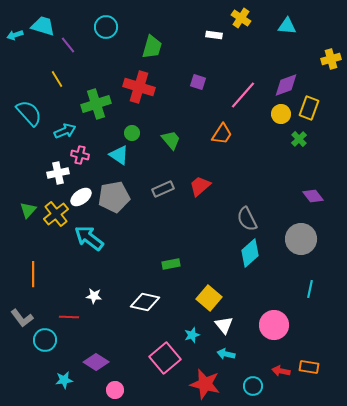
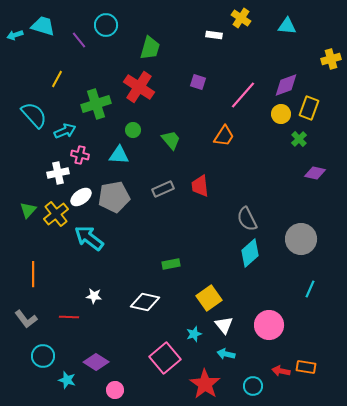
cyan circle at (106, 27): moved 2 px up
purple line at (68, 45): moved 11 px right, 5 px up
green trapezoid at (152, 47): moved 2 px left, 1 px down
yellow line at (57, 79): rotated 60 degrees clockwise
red cross at (139, 87): rotated 16 degrees clockwise
cyan semicircle at (29, 113): moved 5 px right, 2 px down
green circle at (132, 133): moved 1 px right, 3 px up
orange trapezoid at (222, 134): moved 2 px right, 2 px down
cyan triangle at (119, 155): rotated 30 degrees counterclockwise
red trapezoid at (200, 186): rotated 55 degrees counterclockwise
purple diamond at (313, 196): moved 2 px right, 23 px up; rotated 40 degrees counterclockwise
cyan line at (310, 289): rotated 12 degrees clockwise
yellow square at (209, 298): rotated 15 degrees clockwise
gray L-shape at (22, 318): moved 4 px right, 1 px down
pink circle at (274, 325): moved 5 px left
cyan star at (192, 335): moved 2 px right, 1 px up
cyan circle at (45, 340): moved 2 px left, 16 px down
orange rectangle at (309, 367): moved 3 px left
cyan star at (64, 380): moved 3 px right; rotated 24 degrees clockwise
red star at (205, 384): rotated 20 degrees clockwise
